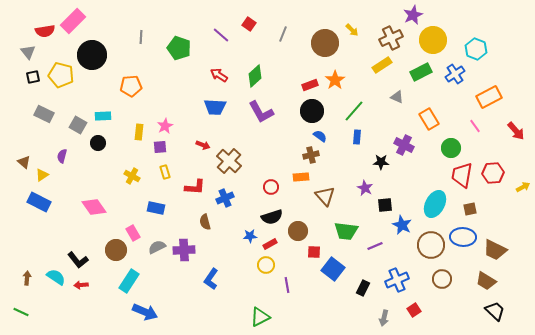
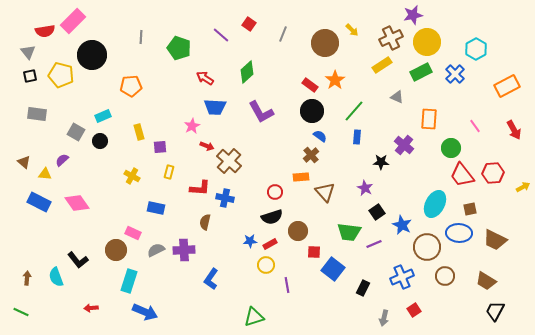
purple star at (413, 15): rotated 12 degrees clockwise
yellow circle at (433, 40): moved 6 px left, 2 px down
cyan hexagon at (476, 49): rotated 10 degrees clockwise
blue cross at (455, 74): rotated 12 degrees counterclockwise
red arrow at (219, 75): moved 14 px left, 3 px down
green diamond at (255, 76): moved 8 px left, 4 px up
black square at (33, 77): moved 3 px left, 1 px up
red rectangle at (310, 85): rotated 56 degrees clockwise
orange rectangle at (489, 97): moved 18 px right, 11 px up
gray rectangle at (44, 114): moved 7 px left; rotated 18 degrees counterclockwise
cyan rectangle at (103, 116): rotated 21 degrees counterclockwise
orange rectangle at (429, 119): rotated 35 degrees clockwise
gray square at (78, 125): moved 2 px left, 7 px down
pink star at (165, 126): moved 27 px right
red arrow at (516, 131): moved 2 px left, 1 px up; rotated 12 degrees clockwise
yellow rectangle at (139, 132): rotated 21 degrees counterclockwise
black circle at (98, 143): moved 2 px right, 2 px up
red arrow at (203, 145): moved 4 px right, 1 px down
purple cross at (404, 145): rotated 12 degrees clockwise
brown cross at (311, 155): rotated 28 degrees counterclockwise
purple semicircle at (62, 156): moved 4 px down; rotated 32 degrees clockwise
yellow rectangle at (165, 172): moved 4 px right; rotated 32 degrees clockwise
yellow triangle at (42, 175): moved 3 px right, 1 px up; rotated 40 degrees clockwise
red trapezoid at (462, 175): rotated 48 degrees counterclockwise
red L-shape at (195, 187): moved 5 px right, 1 px down
red circle at (271, 187): moved 4 px right, 5 px down
brown triangle at (325, 196): moved 4 px up
blue cross at (225, 198): rotated 36 degrees clockwise
black square at (385, 205): moved 8 px left, 7 px down; rotated 28 degrees counterclockwise
pink diamond at (94, 207): moved 17 px left, 4 px up
brown semicircle at (205, 222): rotated 28 degrees clockwise
green trapezoid at (346, 231): moved 3 px right, 1 px down
pink rectangle at (133, 233): rotated 35 degrees counterclockwise
blue star at (250, 236): moved 5 px down
blue ellipse at (463, 237): moved 4 px left, 4 px up
brown circle at (431, 245): moved 4 px left, 2 px down
purple line at (375, 246): moved 1 px left, 2 px up
gray semicircle at (157, 247): moved 1 px left, 3 px down
brown trapezoid at (495, 250): moved 10 px up
cyan semicircle at (56, 277): rotated 144 degrees counterclockwise
brown circle at (442, 279): moved 3 px right, 3 px up
blue cross at (397, 280): moved 5 px right, 3 px up
cyan rectangle at (129, 281): rotated 15 degrees counterclockwise
red arrow at (81, 285): moved 10 px right, 23 px down
black trapezoid at (495, 311): rotated 105 degrees counterclockwise
green triangle at (260, 317): moved 6 px left; rotated 10 degrees clockwise
